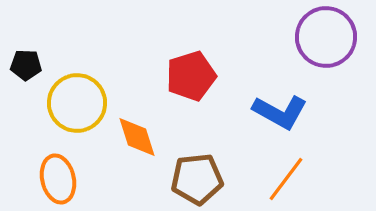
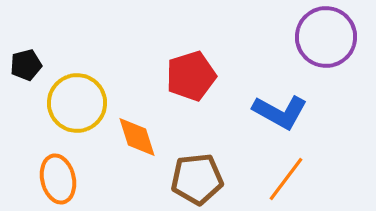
black pentagon: rotated 16 degrees counterclockwise
